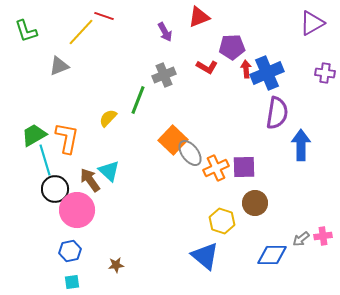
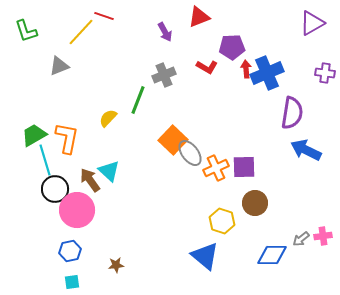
purple semicircle: moved 15 px right
blue arrow: moved 5 px right, 5 px down; rotated 64 degrees counterclockwise
